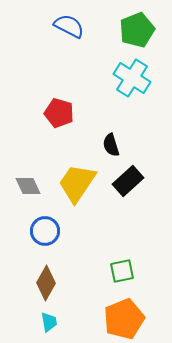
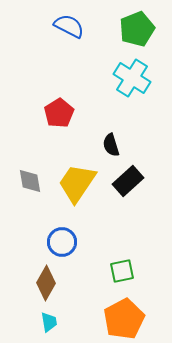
green pentagon: moved 1 px up
red pentagon: rotated 24 degrees clockwise
gray diamond: moved 2 px right, 5 px up; rotated 16 degrees clockwise
blue circle: moved 17 px right, 11 px down
orange pentagon: rotated 6 degrees counterclockwise
